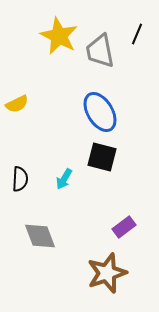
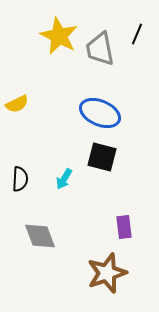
gray trapezoid: moved 2 px up
blue ellipse: moved 1 px down; rotated 36 degrees counterclockwise
purple rectangle: rotated 60 degrees counterclockwise
